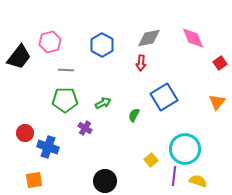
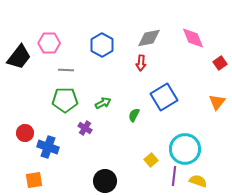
pink hexagon: moved 1 px left, 1 px down; rotated 15 degrees clockwise
